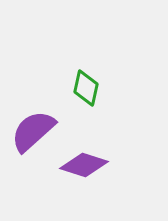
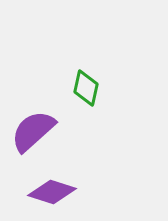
purple diamond: moved 32 px left, 27 px down
